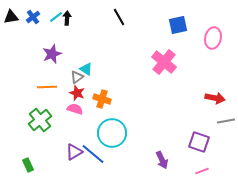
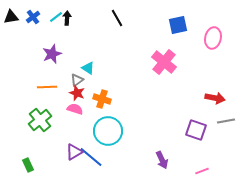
black line: moved 2 px left, 1 px down
cyan triangle: moved 2 px right, 1 px up
gray triangle: moved 3 px down
cyan circle: moved 4 px left, 2 px up
purple square: moved 3 px left, 12 px up
blue line: moved 2 px left, 3 px down
